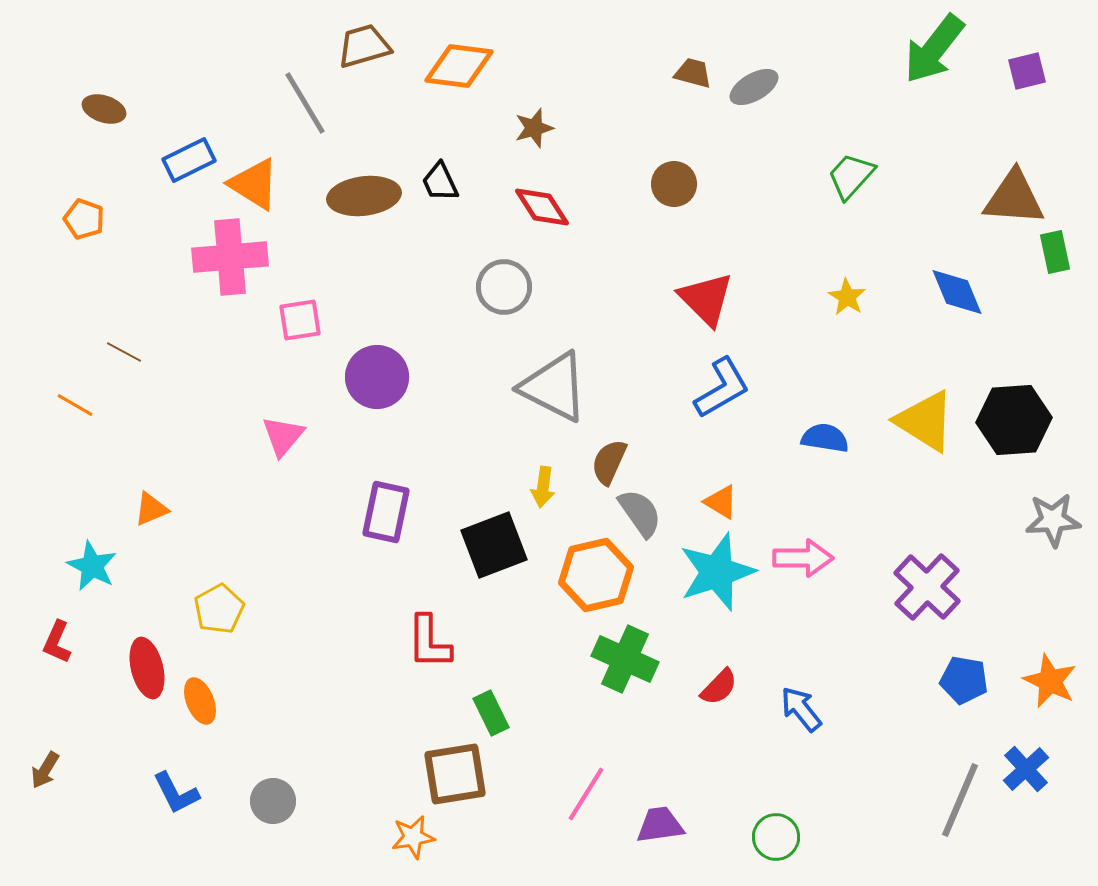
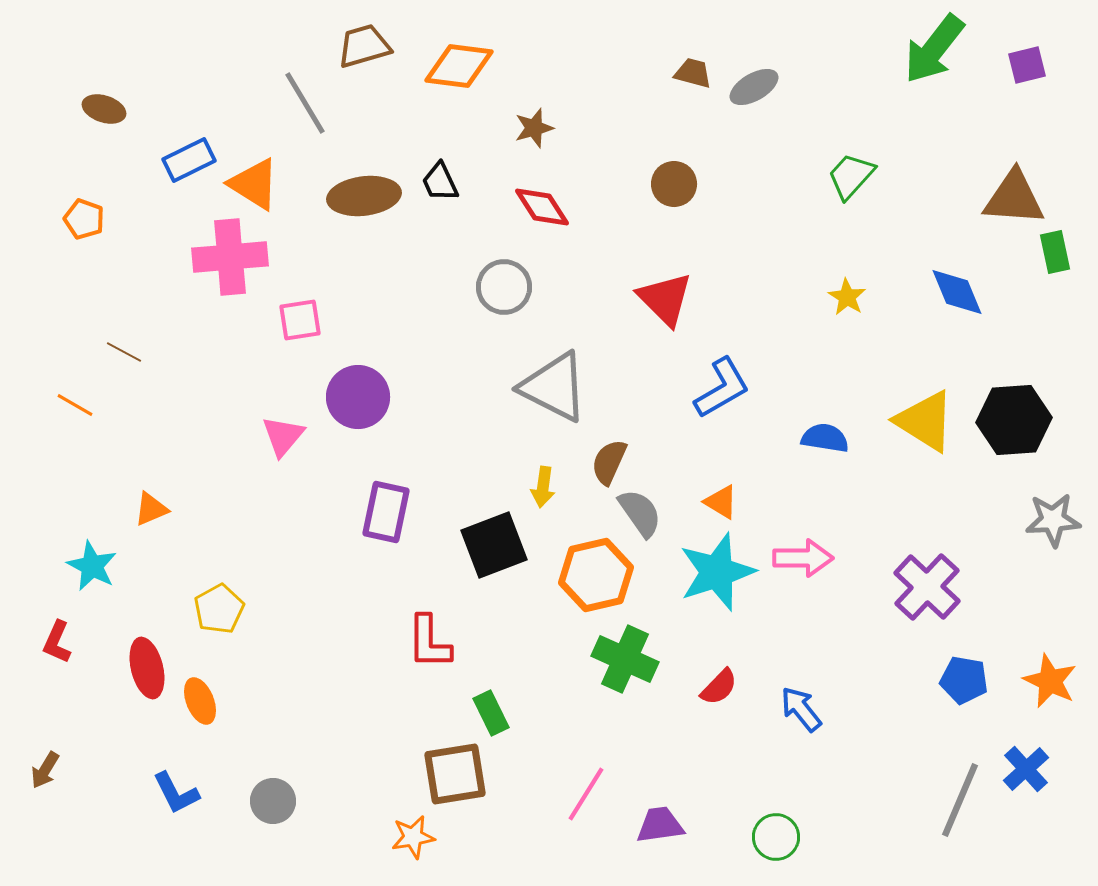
purple square at (1027, 71): moved 6 px up
red triangle at (706, 299): moved 41 px left
purple circle at (377, 377): moved 19 px left, 20 px down
